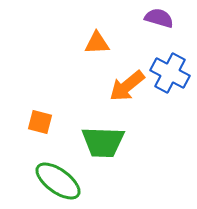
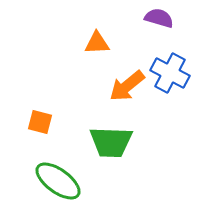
green trapezoid: moved 8 px right
